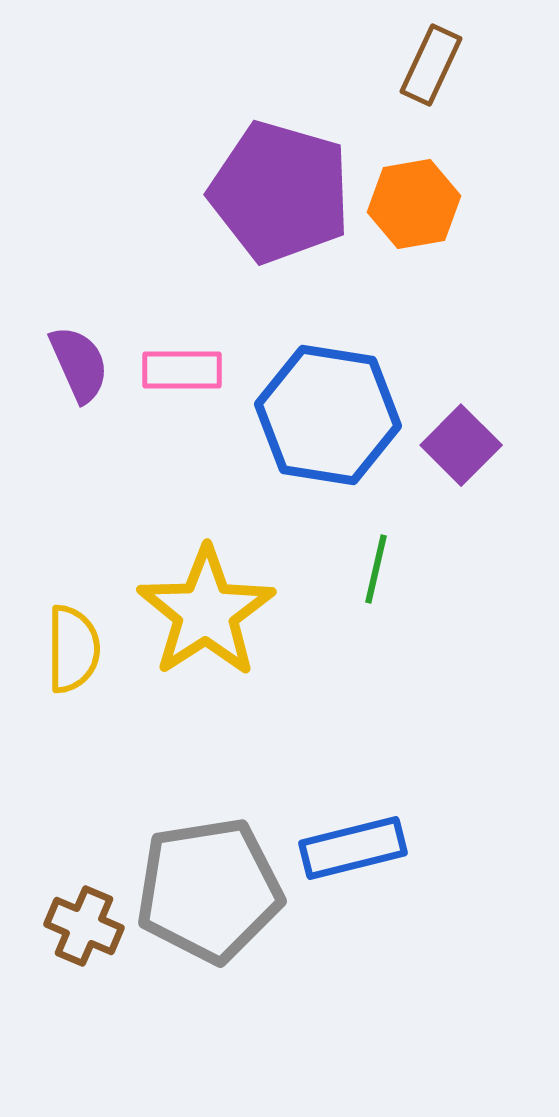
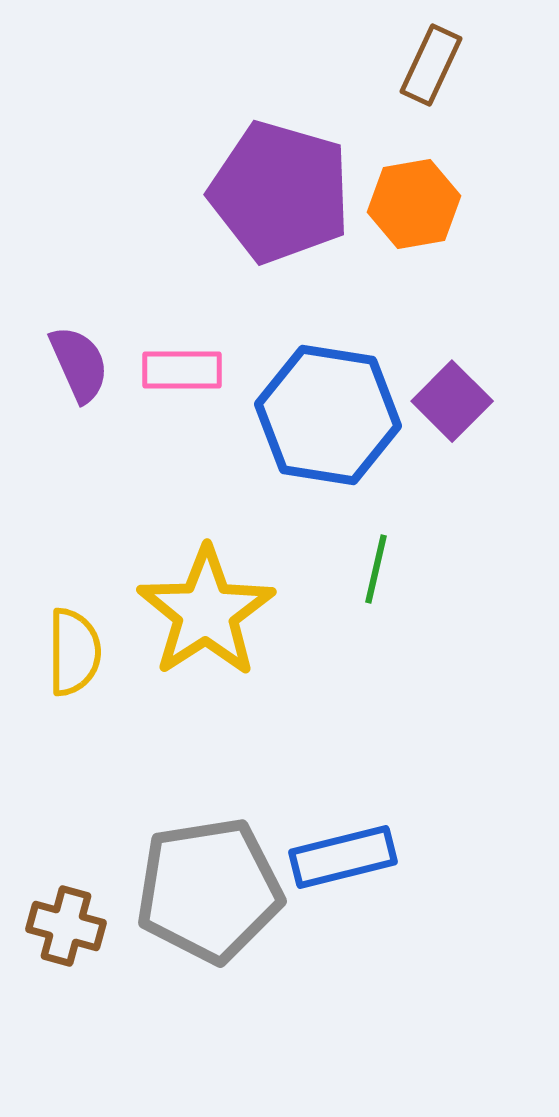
purple square: moved 9 px left, 44 px up
yellow semicircle: moved 1 px right, 3 px down
blue rectangle: moved 10 px left, 9 px down
brown cross: moved 18 px left; rotated 8 degrees counterclockwise
